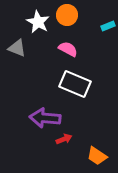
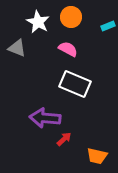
orange circle: moved 4 px right, 2 px down
red arrow: rotated 21 degrees counterclockwise
orange trapezoid: rotated 20 degrees counterclockwise
